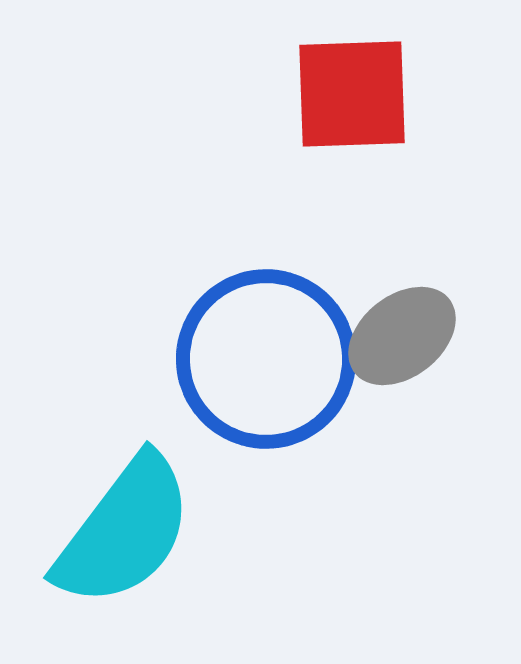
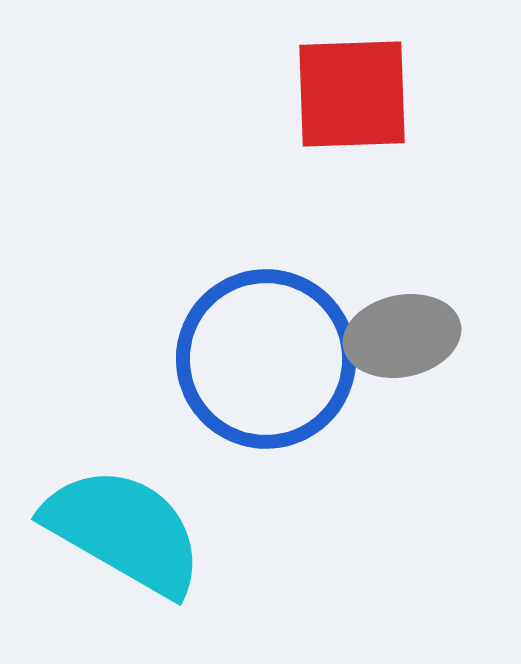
gray ellipse: rotated 26 degrees clockwise
cyan semicircle: rotated 97 degrees counterclockwise
